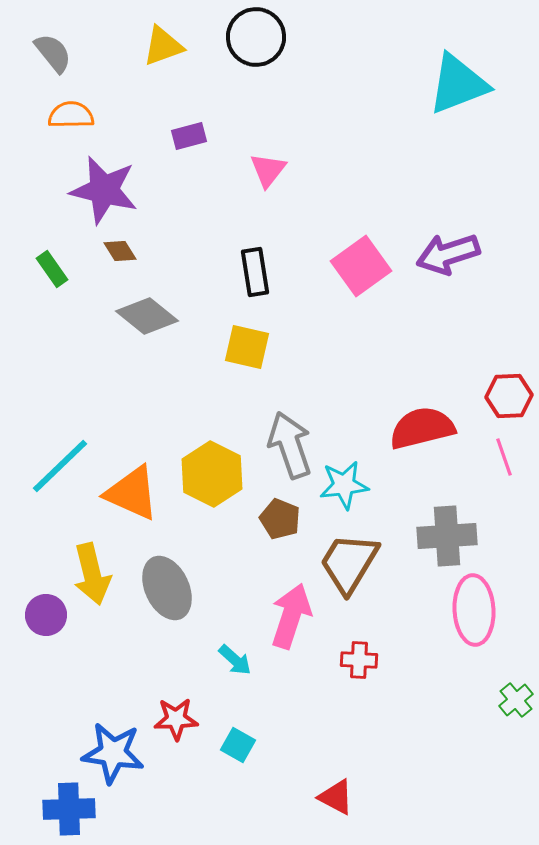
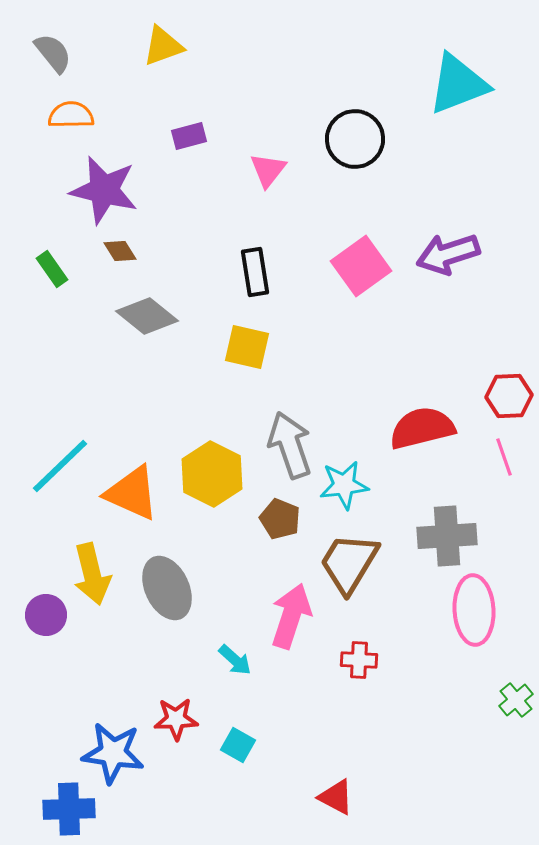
black circle: moved 99 px right, 102 px down
